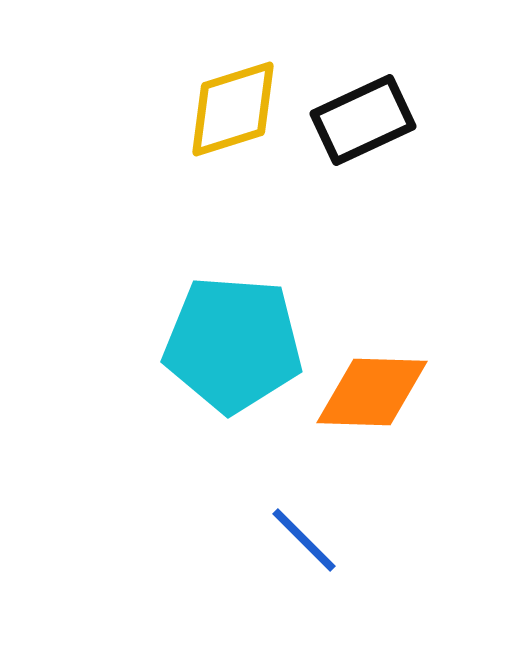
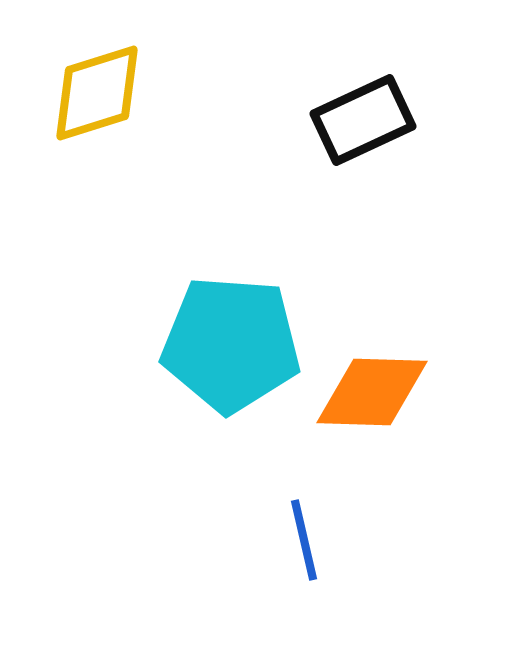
yellow diamond: moved 136 px left, 16 px up
cyan pentagon: moved 2 px left
blue line: rotated 32 degrees clockwise
